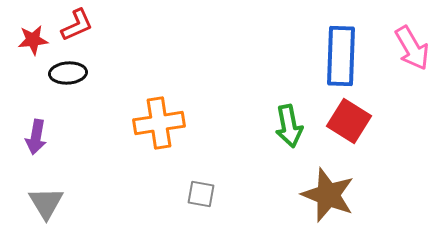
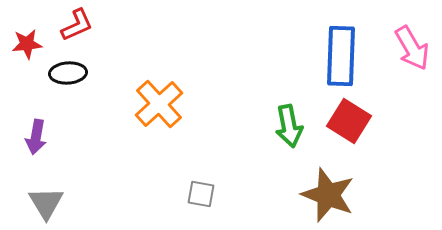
red star: moved 6 px left, 4 px down
orange cross: moved 19 px up; rotated 33 degrees counterclockwise
